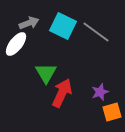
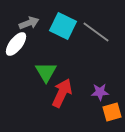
green triangle: moved 1 px up
purple star: rotated 18 degrees clockwise
